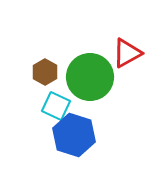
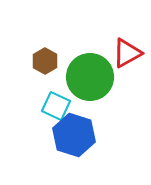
brown hexagon: moved 11 px up
